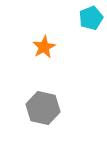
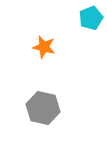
orange star: rotated 30 degrees counterclockwise
